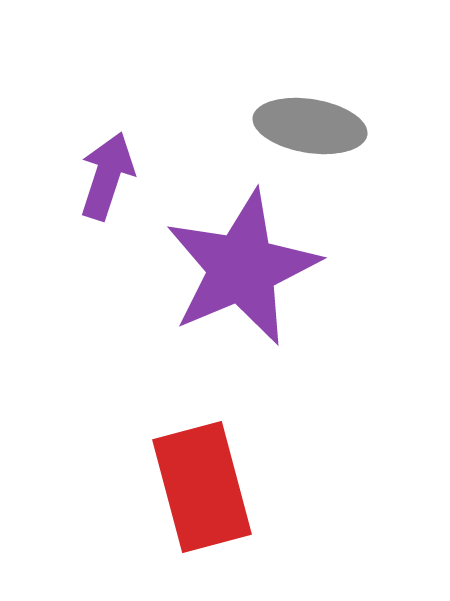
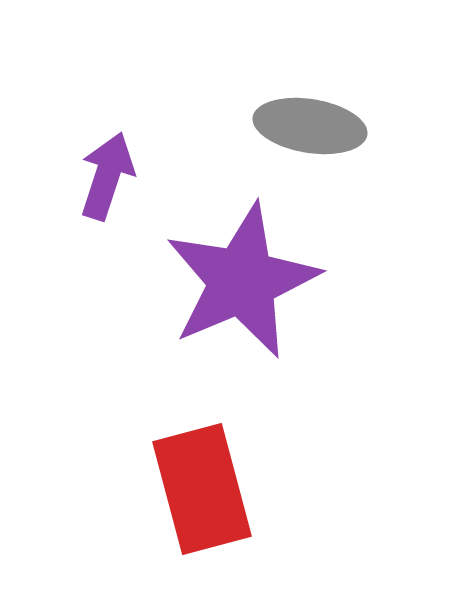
purple star: moved 13 px down
red rectangle: moved 2 px down
